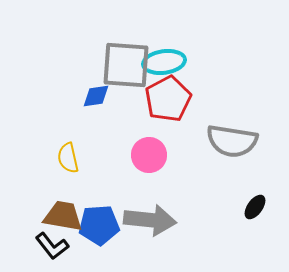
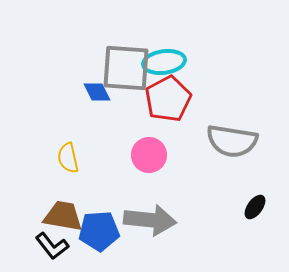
gray square: moved 3 px down
blue diamond: moved 1 px right, 4 px up; rotated 72 degrees clockwise
blue pentagon: moved 6 px down
